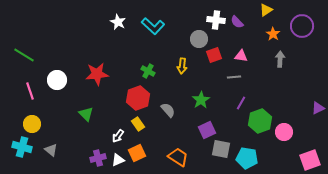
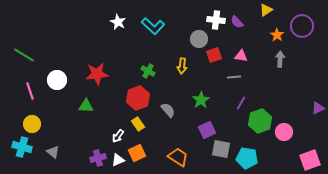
orange star: moved 4 px right, 1 px down
green triangle: moved 8 px up; rotated 42 degrees counterclockwise
gray triangle: moved 2 px right, 2 px down
